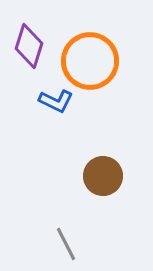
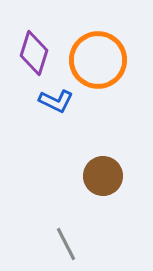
purple diamond: moved 5 px right, 7 px down
orange circle: moved 8 px right, 1 px up
